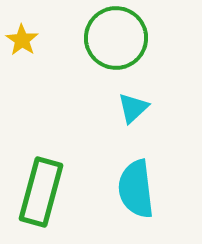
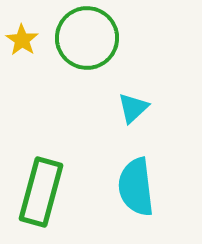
green circle: moved 29 px left
cyan semicircle: moved 2 px up
